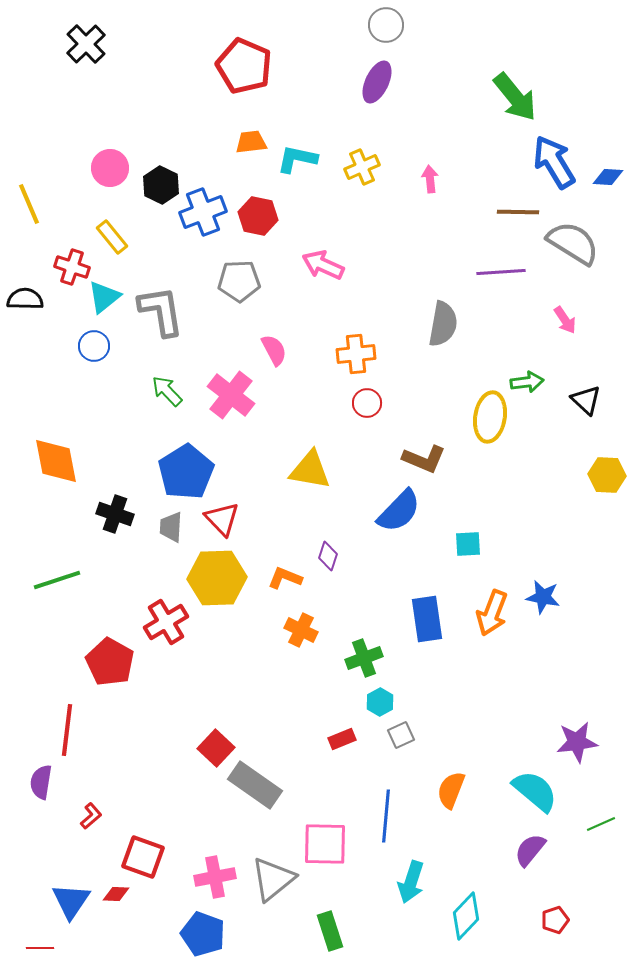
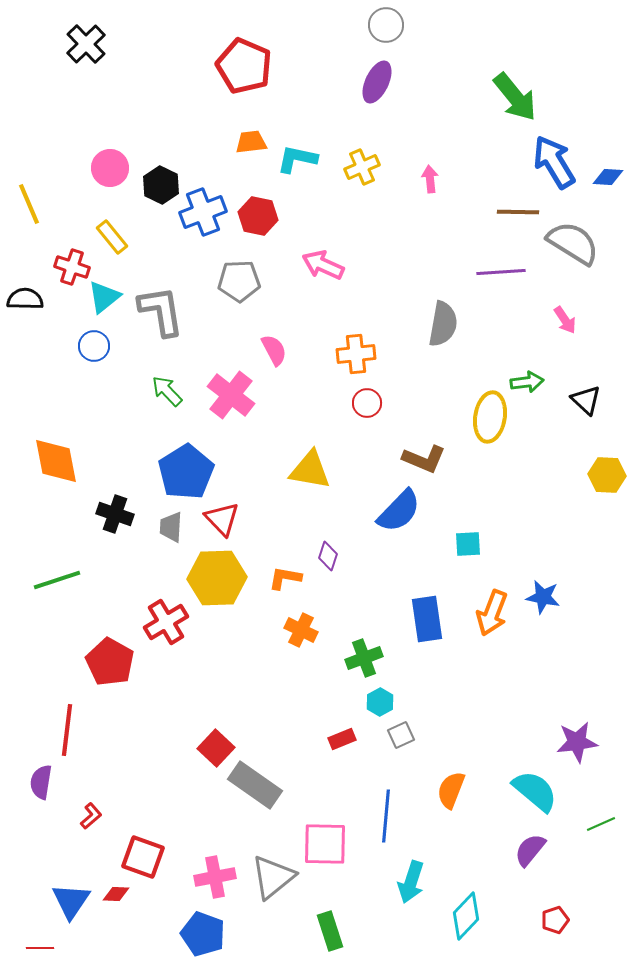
orange L-shape at (285, 578): rotated 12 degrees counterclockwise
gray triangle at (273, 879): moved 2 px up
